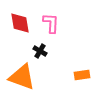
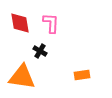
orange triangle: rotated 12 degrees counterclockwise
